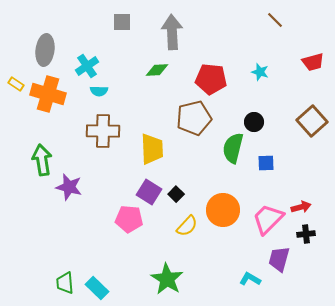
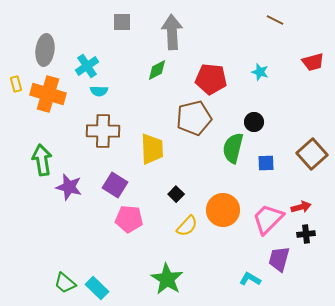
brown line: rotated 18 degrees counterclockwise
green diamond: rotated 25 degrees counterclockwise
yellow rectangle: rotated 42 degrees clockwise
brown square: moved 33 px down
purple square: moved 34 px left, 7 px up
green trapezoid: rotated 45 degrees counterclockwise
